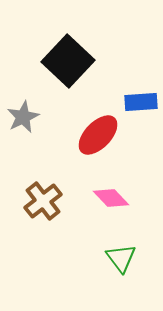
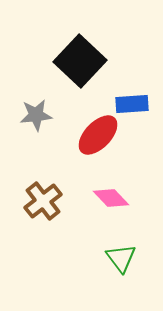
black square: moved 12 px right
blue rectangle: moved 9 px left, 2 px down
gray star: moved 13 px right, 2 px up; rotated 20 degrees clockwise
